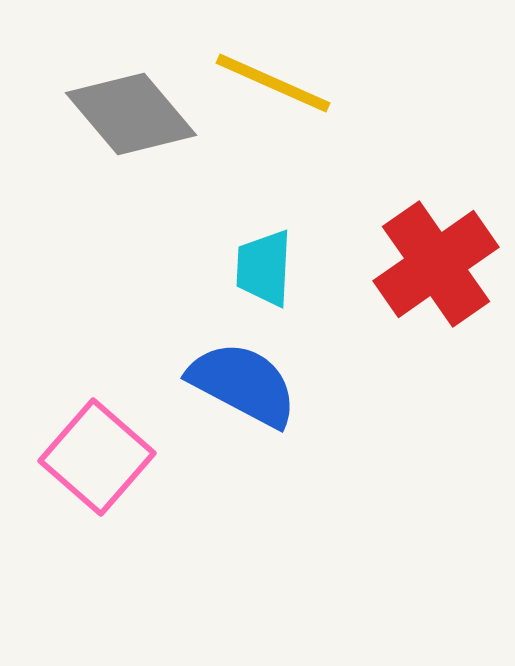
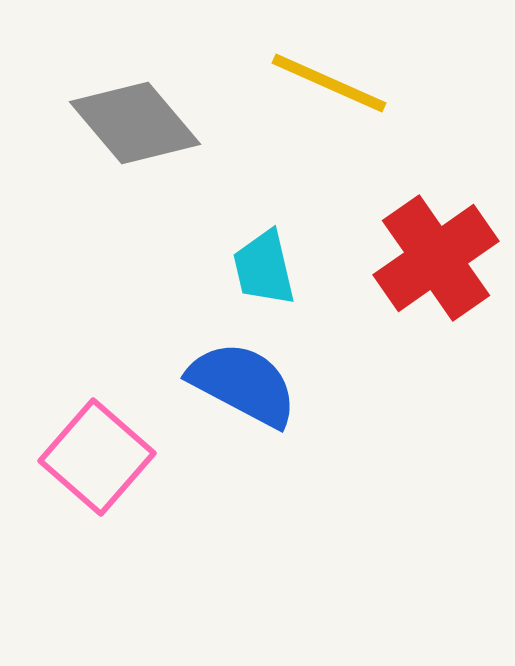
yellow line: moved 56 px right
gray diamond: moved 4 px right, 9 px down
red cross: moved 6 px up
cyan trapezoid: rotated 16 degrees counterclockwise
